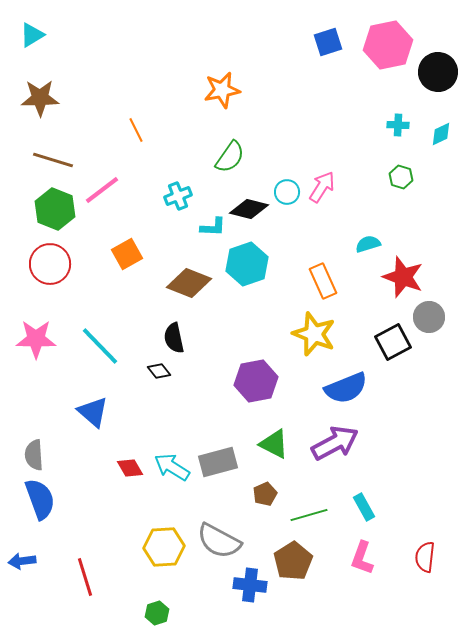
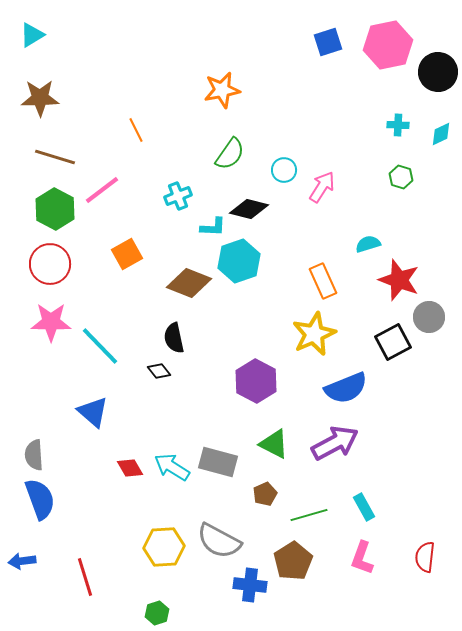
green semicircle at (230, 157): moved 3 px up
brown line at (53, 160): moved 2 px right, 3 px up
cyan circle at (287, 192): moved 3 px left, 22 px up
green hexagon at (55, 209): rotated 6 degrees clockwise
cyan hexagon at (247, 264): moved 8 px left, 3 px up
red star at (403, 277): moved 4 px left, 3 px down
yellow star at (314, 334): rotated 27 degrees clockwise
pink star at (36, 339): moved 15 px right, 17 px up
purple hexagon at (256, 381): rotated 21 degrees counterclockwise
gray rectangle at (218, 462): rotated 30 degrees clockwise
